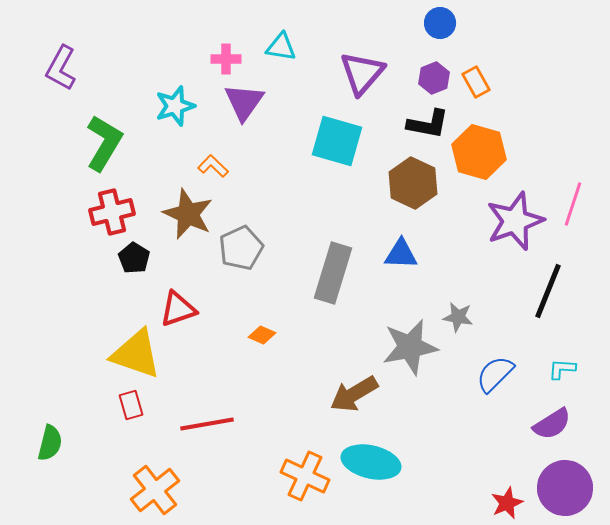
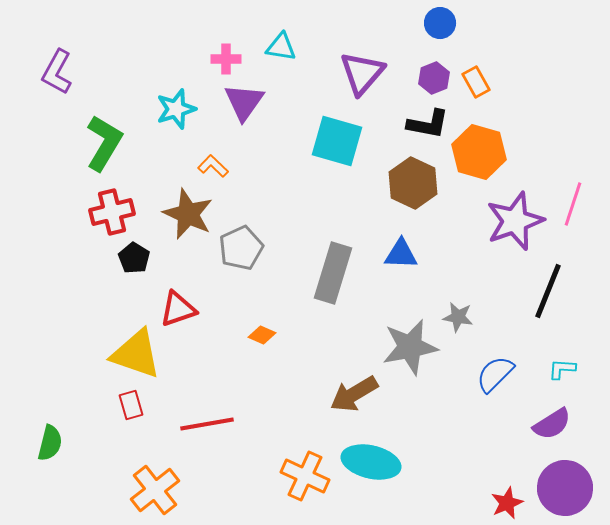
purple L-shape at (61, 68): moved 4 px left, 4 px down
cyan star at (175, 106): moved 1 px right, 3 px down
